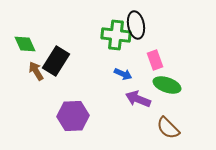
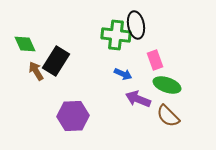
brown semicircle: moved 12 px up
